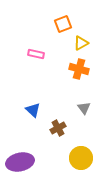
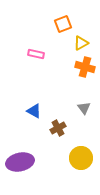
orange cross: moved 6 px right, 2 px up
blue triangle: moved 1 px right, 1 px down; rotated 14 degrees counterclockwise
